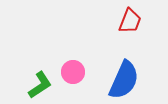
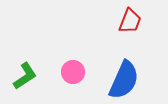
green L-shape: moved 15 px left, 9 px up
